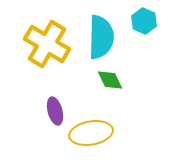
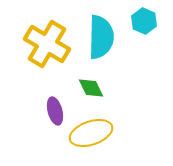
green diamond: moved 19 px left, 8 px down
yellow ellipse: rotated 9 degrees counterclockwise
